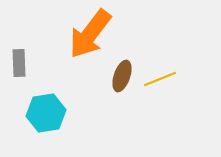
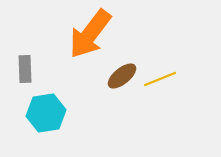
gray rectangle: moved 6 px right, 6 px down
brown ellipse: rotated 32 degrees clockwise
